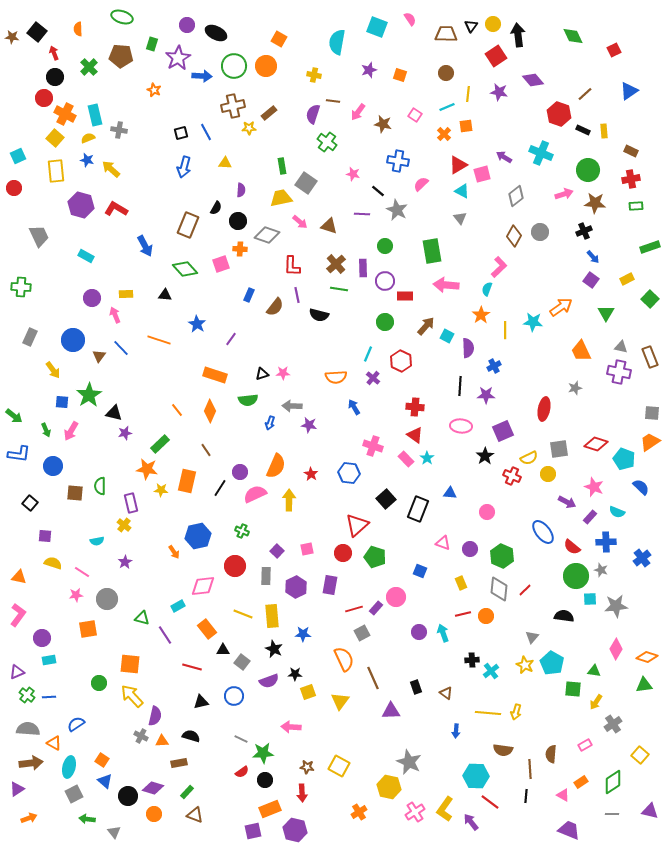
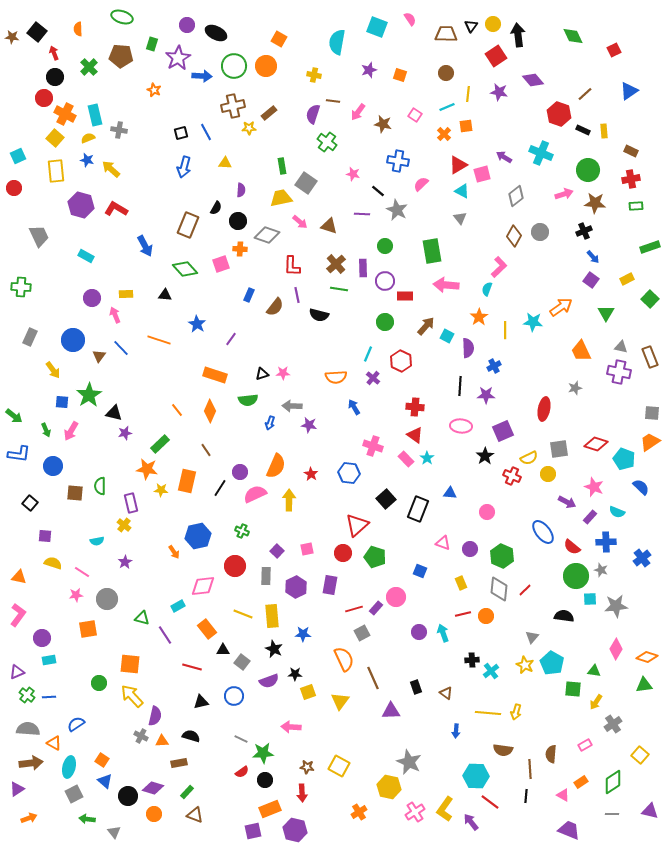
orange star at (481, 315): moved 2 px left, 2 px down
